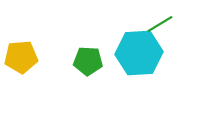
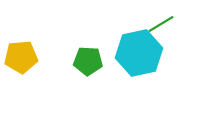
green line: moved 1 px right
cyan hexagon: rotated 9 degrees counterclockwise
